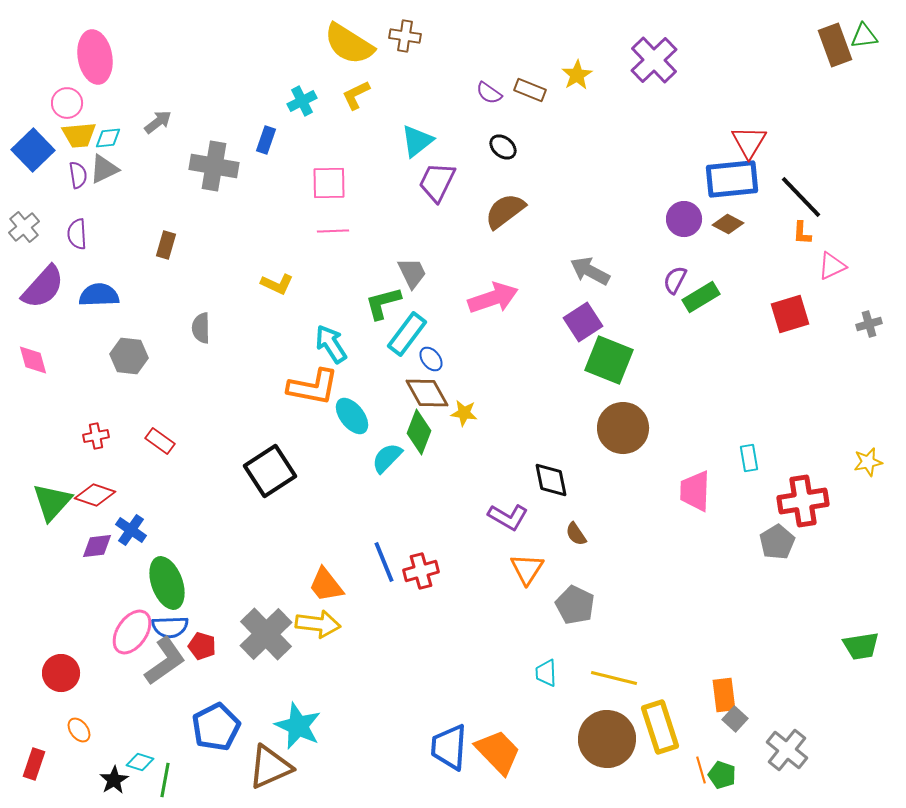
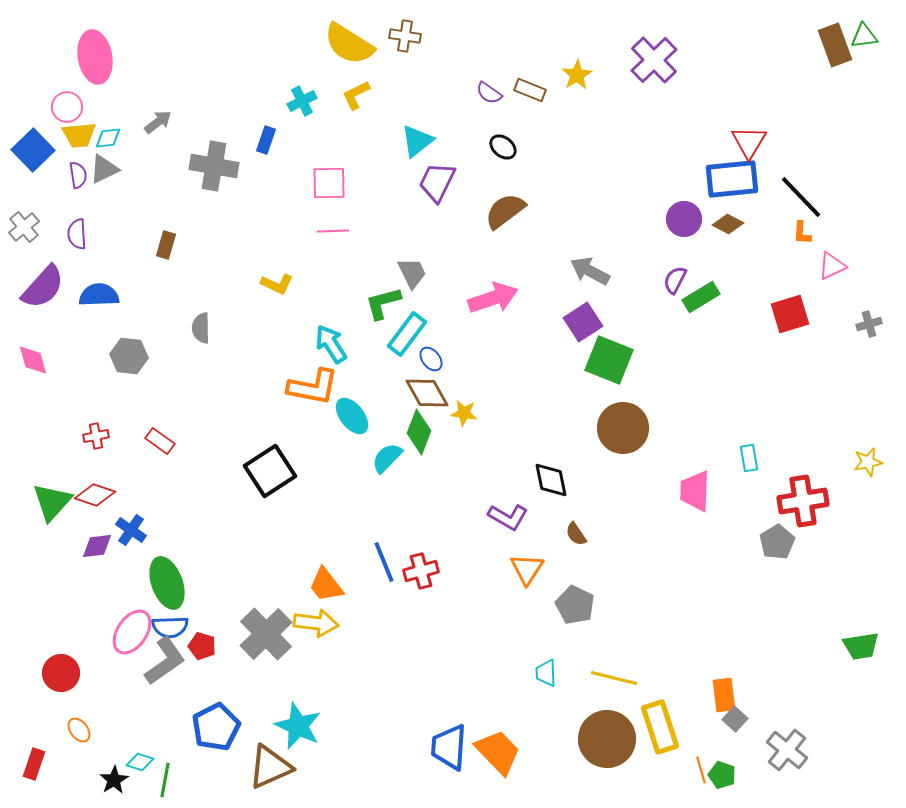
pink circle at (67, 103): moved 4 px down
yellow arrow at (318, 624): moved 2 px left, 1 px up
